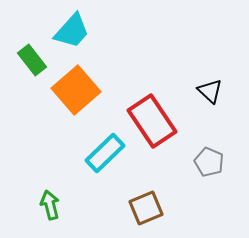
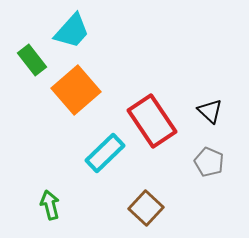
black triangle: moved 20 px down
brown square: rotated 24 degrees counterclockwise
